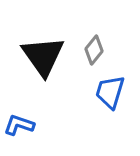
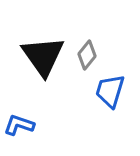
gray diamond: moved 7 px left, 5 px down
blue trapezoid: moved 1 px up
